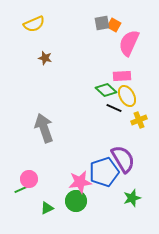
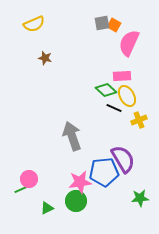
gray arrow: moved 28 px right, 8 px down
blue pentagon: rotated 12 degrees clockwise
green star: moved 8 px right; rotated 12 degrees clockwise
